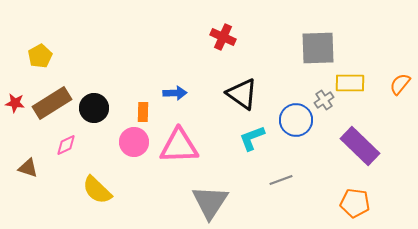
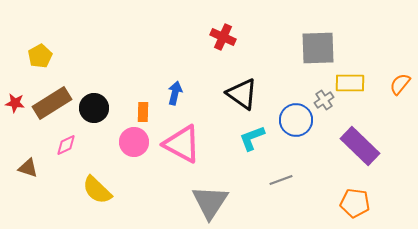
blue arrow: rotated 75 degrees counterclockwise
pink triangle: moved 3 px right, 2 px up; rotated 30 degrees clockwise
